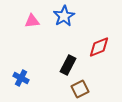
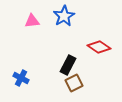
red diamond: rotated 55 degrees clockwise
brown square: moved 6 px left, 6 px up
